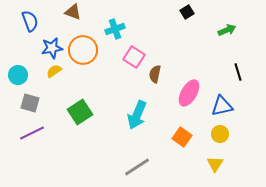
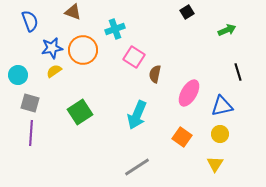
purple line: moved 1 px left; rotated 60 degrees counterclockwise
